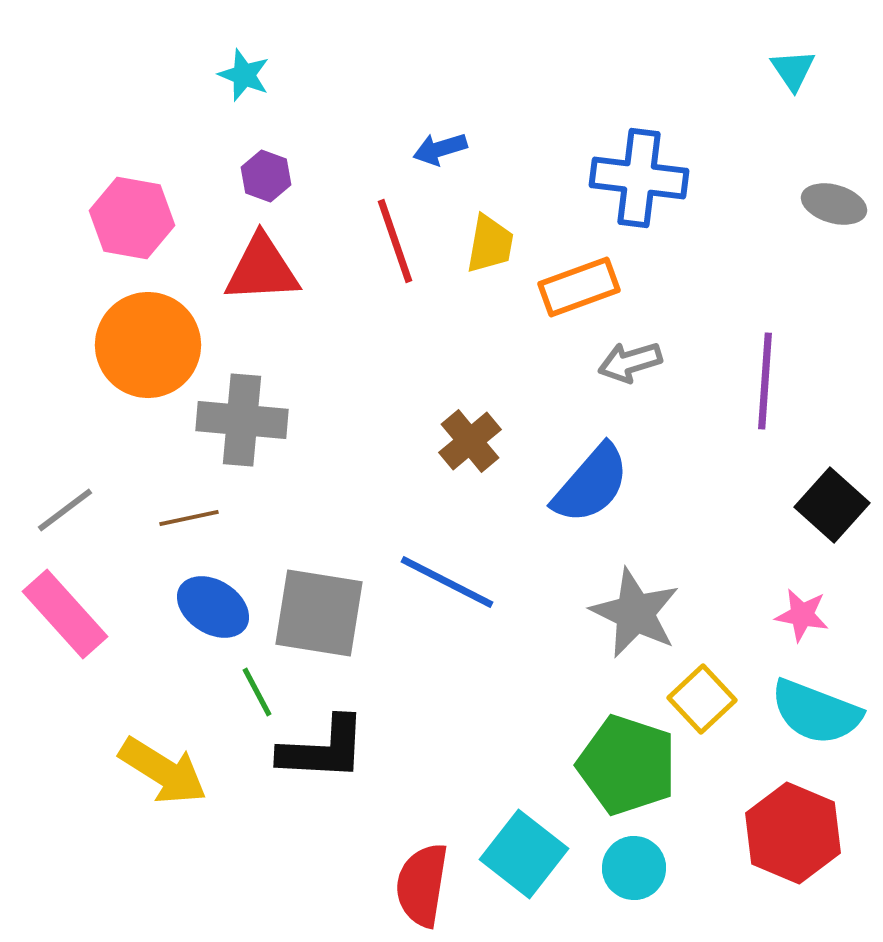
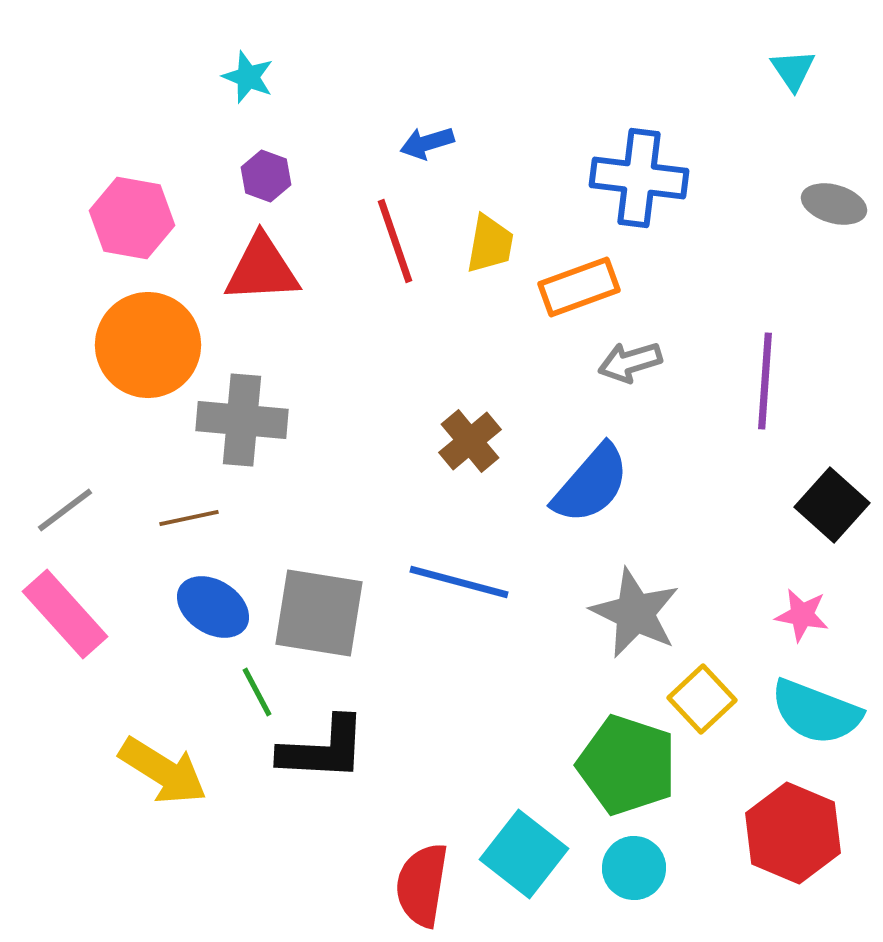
cyan star: moved 4 px right, 2 px down
blue arrow: moved 13 px left, 6 px up
blue line: moved 12 px right; rotated 12 degrees counterclockwise
